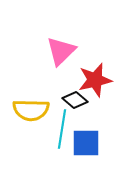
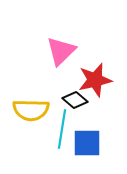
blue square: moved 1 px right
